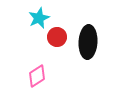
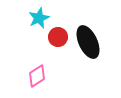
red circle: moved 1 px right
black ellipse: rotated 28 degrees counterclockwise
